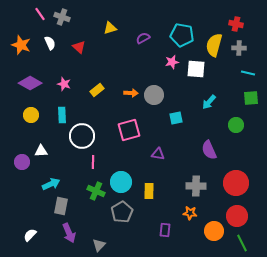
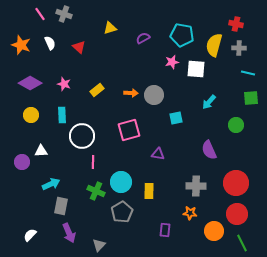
gray cross at (62, 17): moved 2 px right, 3 px up
red circle at (237, 216): moved 2 px up
